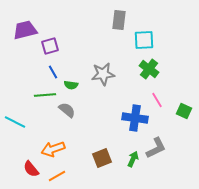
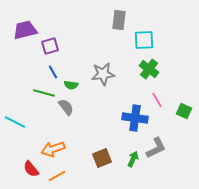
green line: moved 1 px left, 2 px up; rotated 20 degrees clockwise
gray semicircle: moved 1 px left, 3 px up; rotated 12 degrees clockwise
